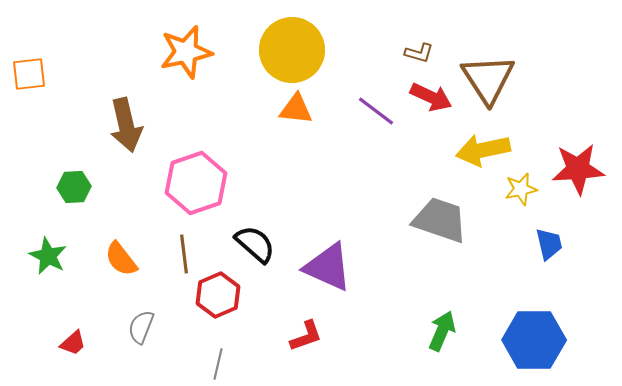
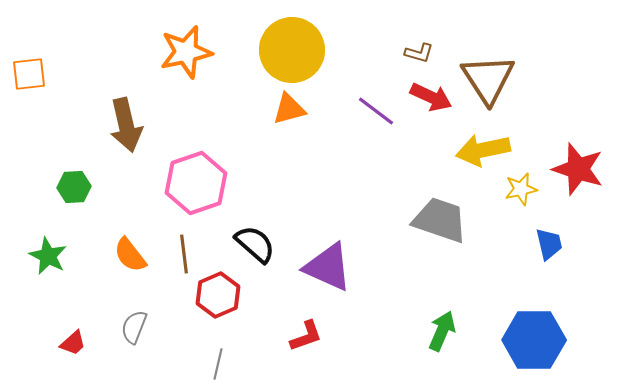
orange triangle: moved 7 px left; rotated 21 degrees counterclockwise
red star: rotated 22 degrees clockwise
orange semicircle: moved 9 px right, 4 px up
gray semicircle: moved 7 px left
